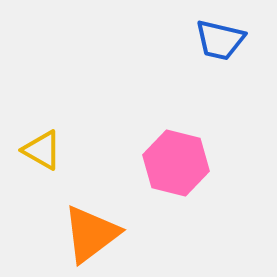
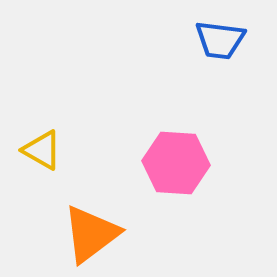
blue trapezoid: rotated 6 degrees counterclockwise
pink hexagon: rotated 10 degrees counterclockwise
